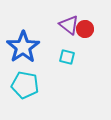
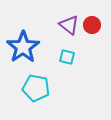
red circle: moved 7 px right, 4 px up
cyan pentagon: moved 11 px right, 3 px down
